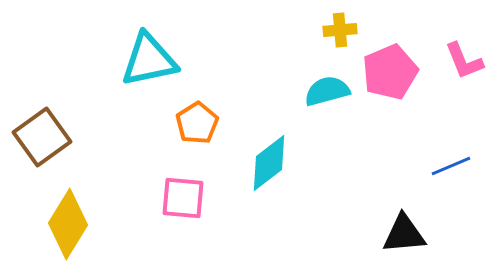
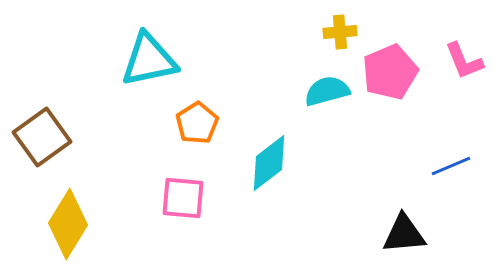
yellow cross: moved 2 px down
